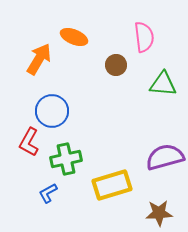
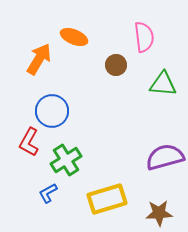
green cross: moved 1 px down; rotated 20 degrees counterclockwise
yellow rectangle: moved 5 px left, 14 px down
